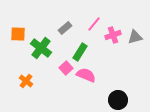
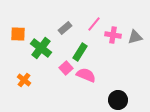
pink cross: rotated 28 degrees clockwise
orange cross: moved 2 px left, 1 px up
